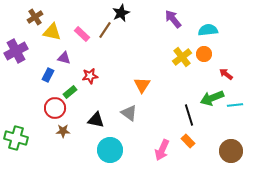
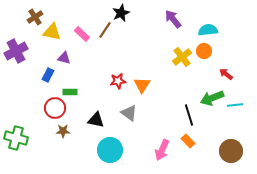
orange circle: moved 3 px up
red star: moved 28 px right, 5 px down
green rectangle: rotated 40 degrees clockwise
